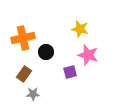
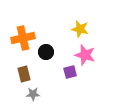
pink star: moved 3 px left
brown rectangle: rotated 49 degrees counterclockwise
